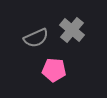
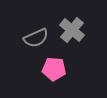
pink pentagon: moved 1 px up
